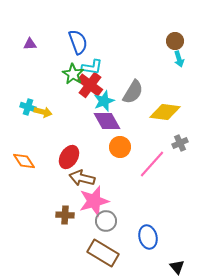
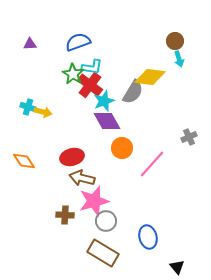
blue semicircle: rotated 90 degrees counterclockwise
yellow diamond: moved 15 px left, 35 px up
gray cross: moved 9 px right, 6 px up
orange circle: moved 2 px right, 1 px down
red ellipse: moved 3 px right; rotated 45 degrees clockwise
